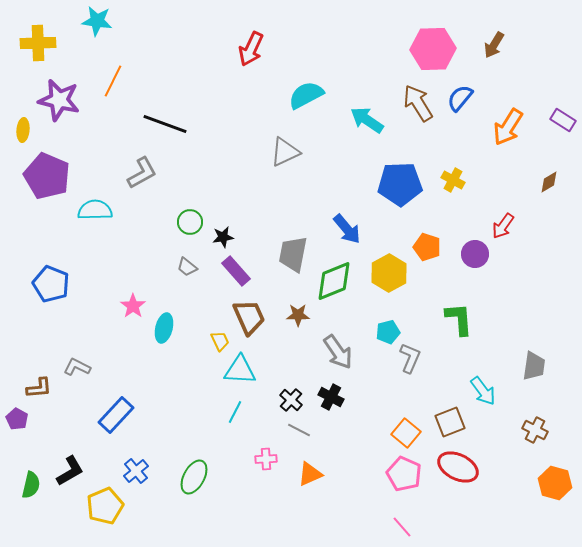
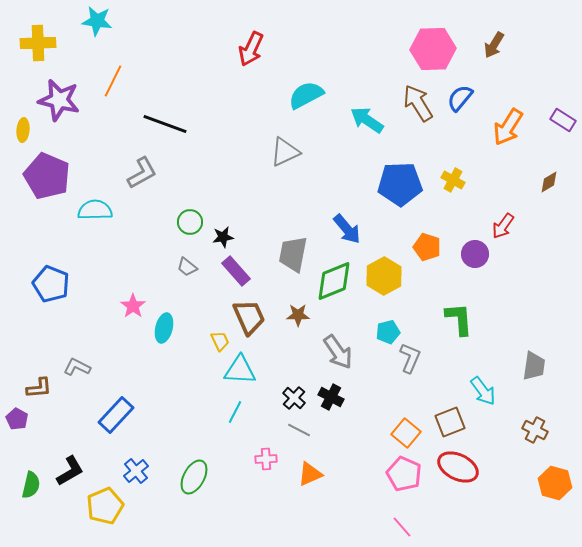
yellow hexagon at (389, 273): moved 5 px left, 3 px down
black cross at (291, 400): moved 3 px right, 2 px up
